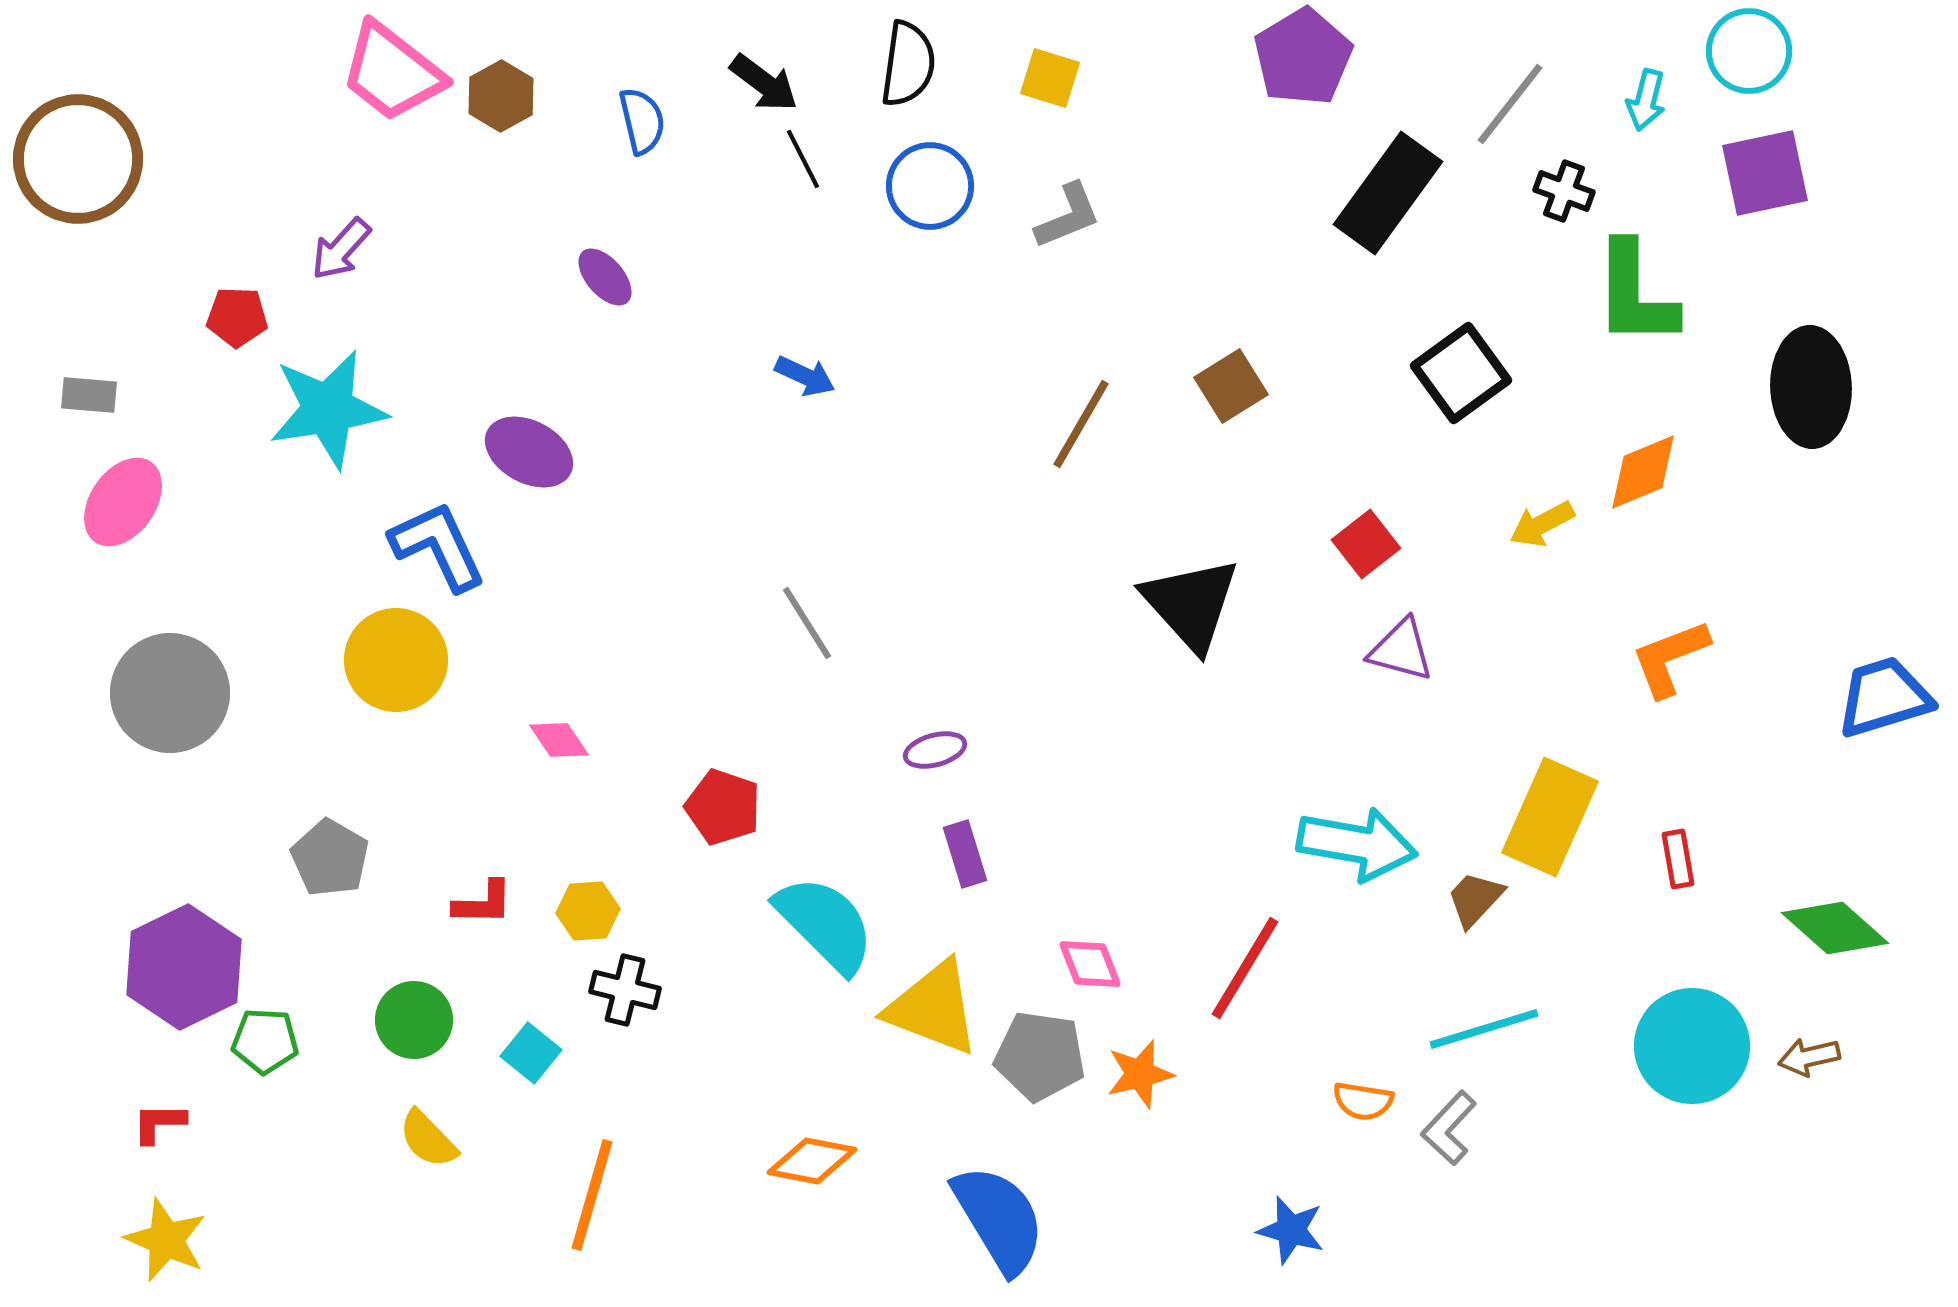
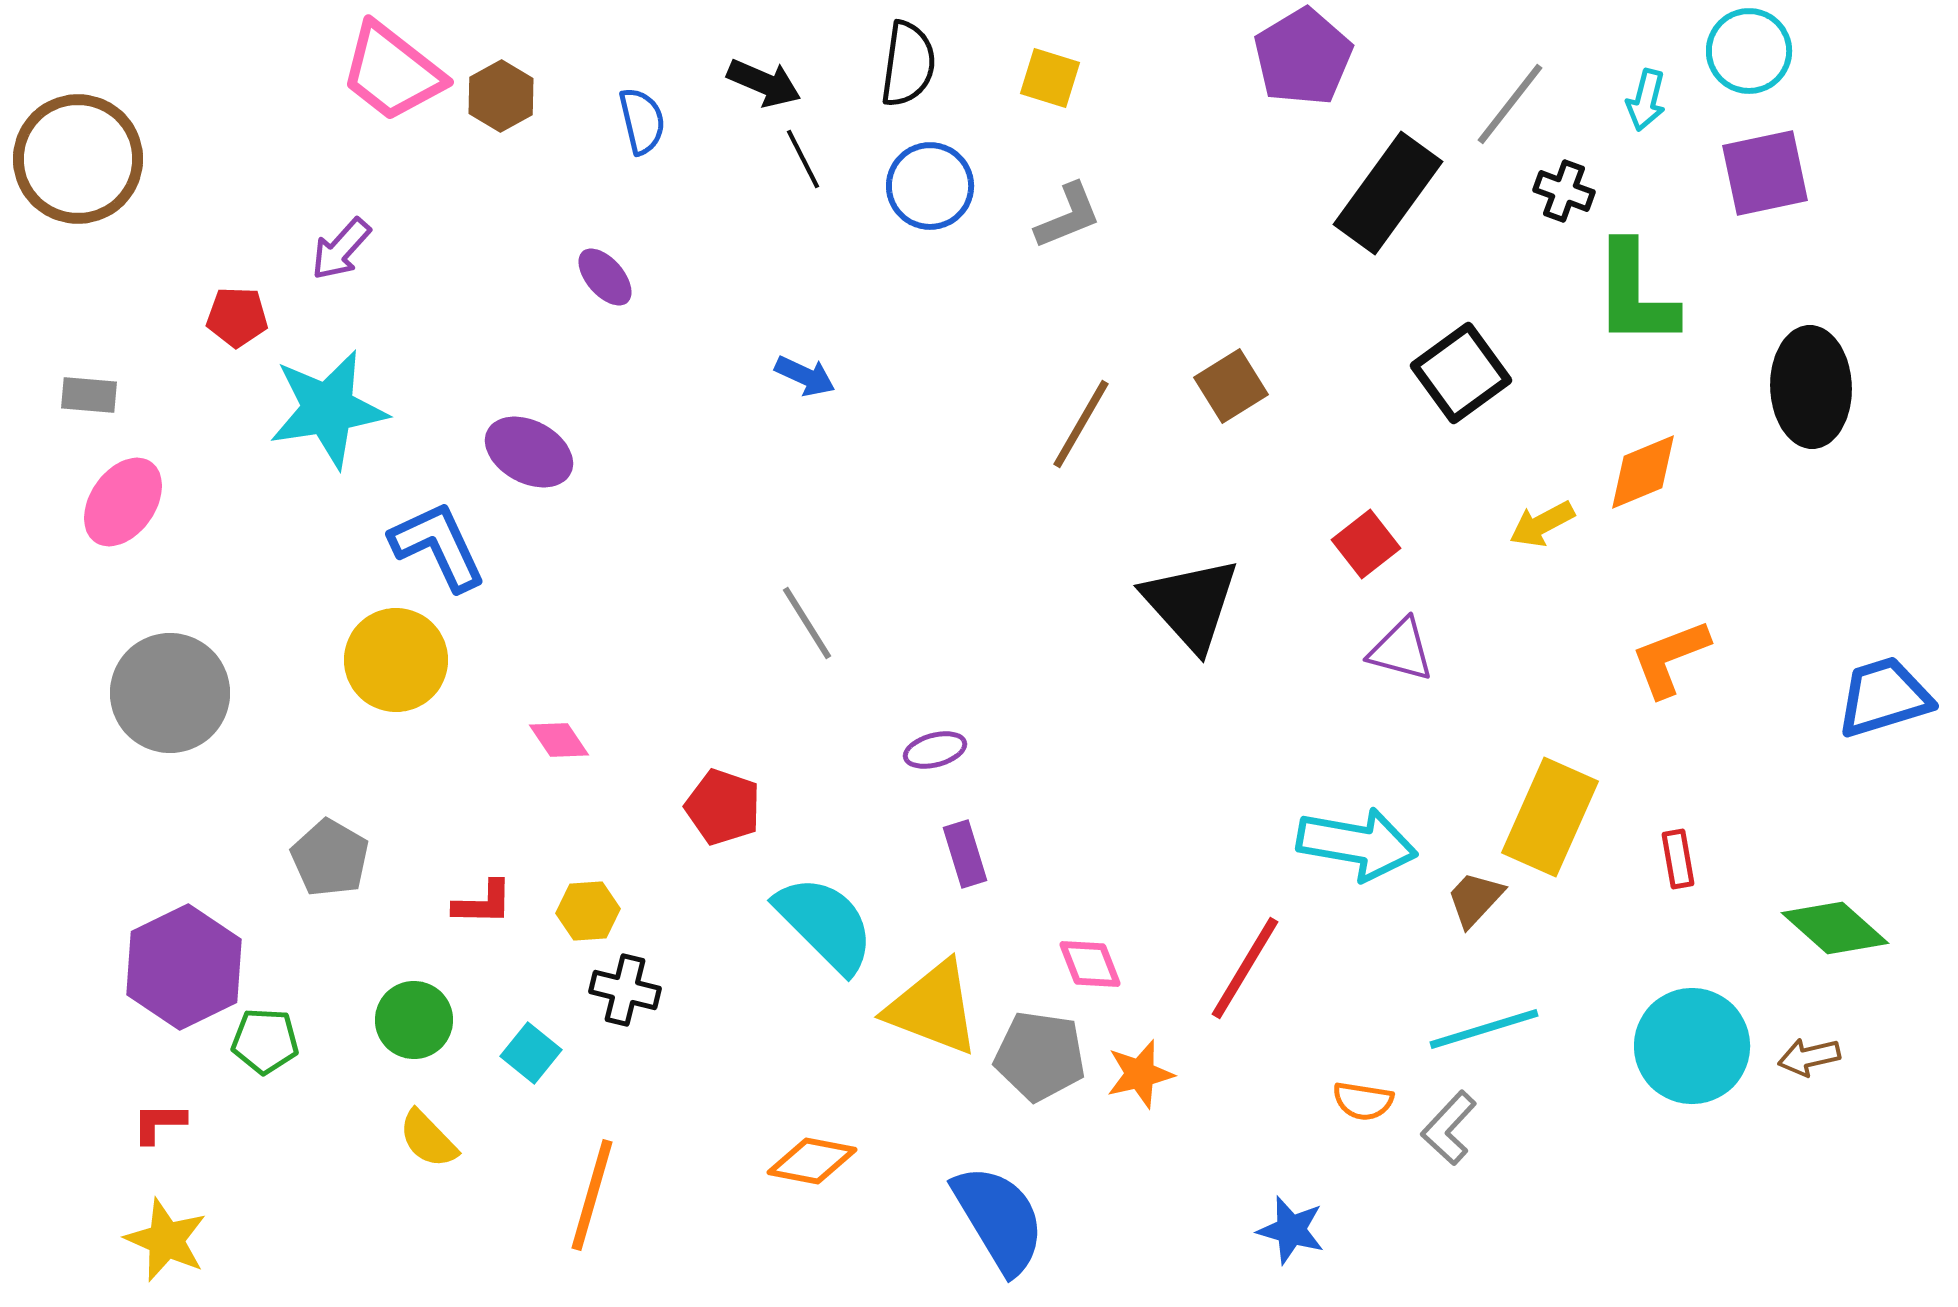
black arrow at (764, 83): rotated 14 degrees counterclockwise
